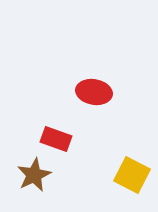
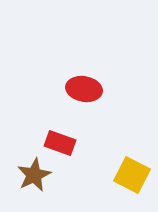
red ellipse: moved 10 px left, 3 px up
red rectangle: moved 4 px right, 4 px down
